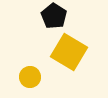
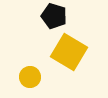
black pentagon: rotated 15 degrees counterclockwise
